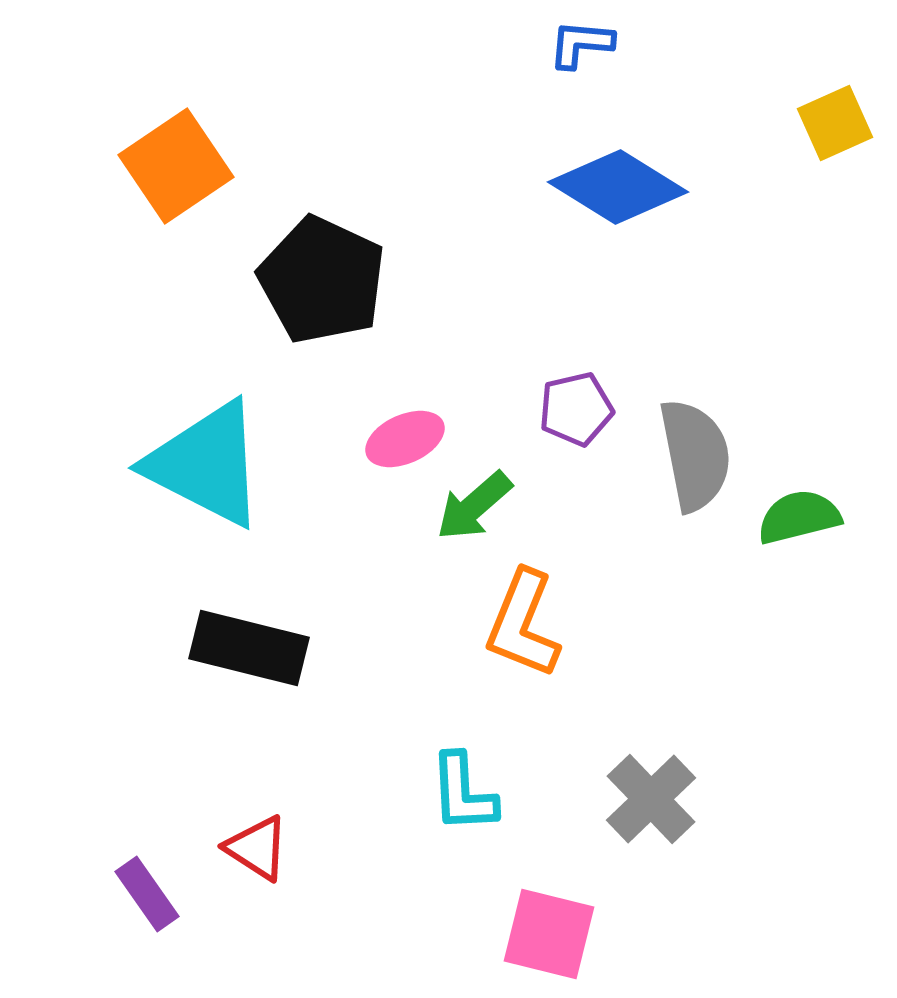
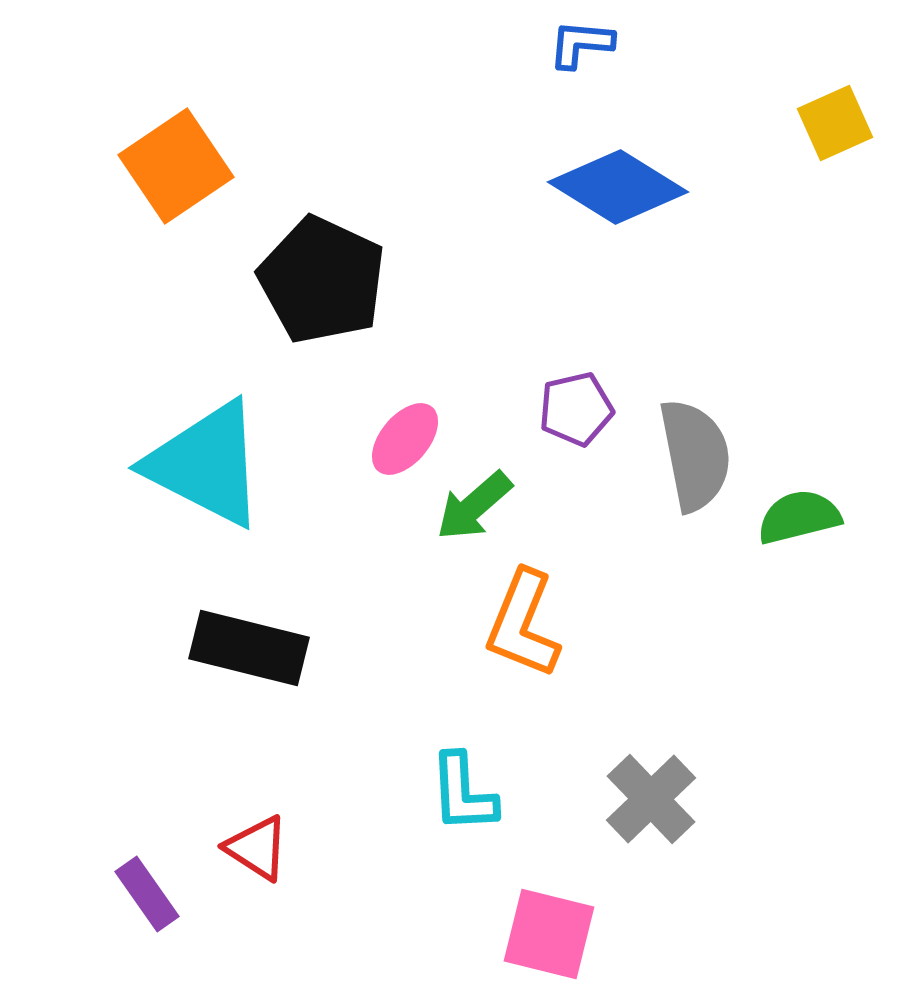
pink ellipse: rotated 26 degrees counterclockwise
